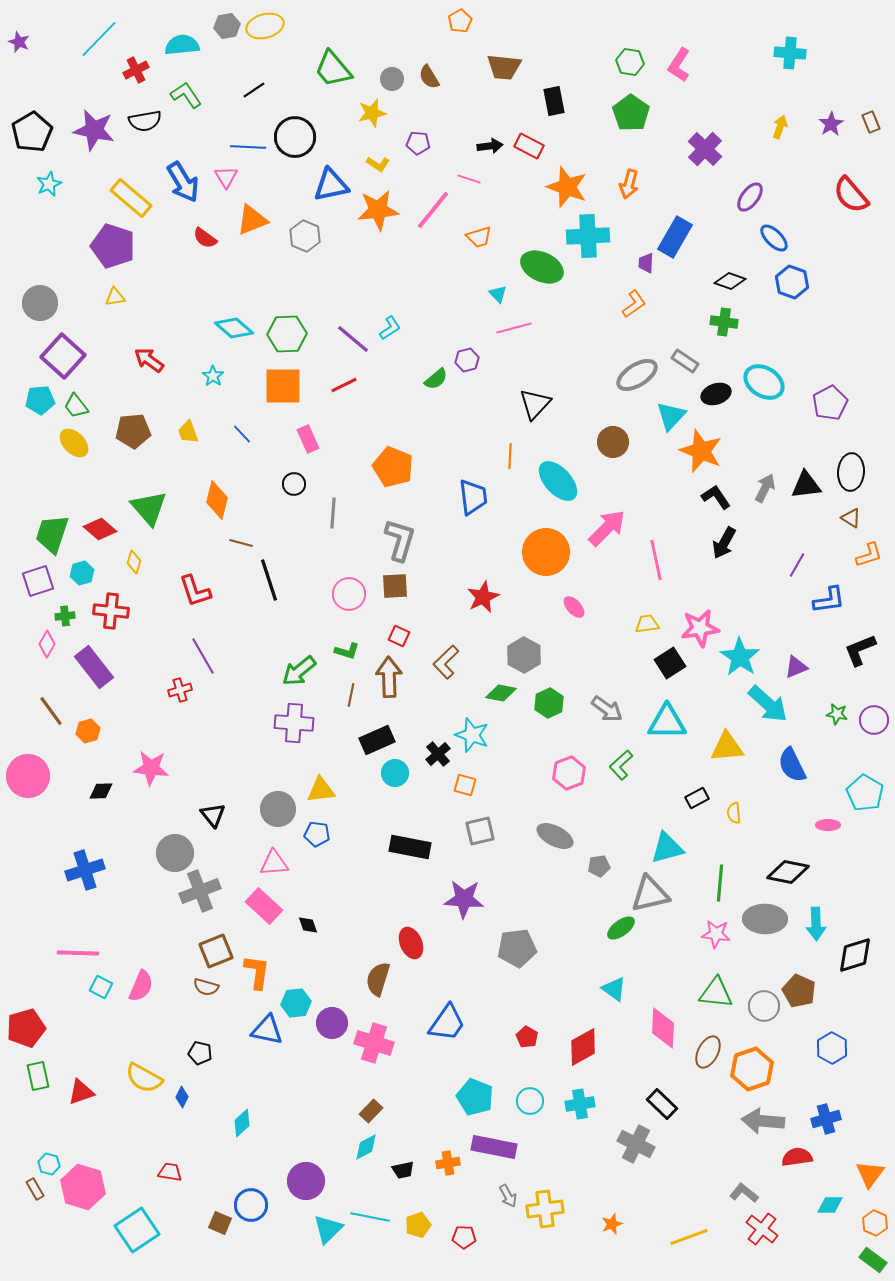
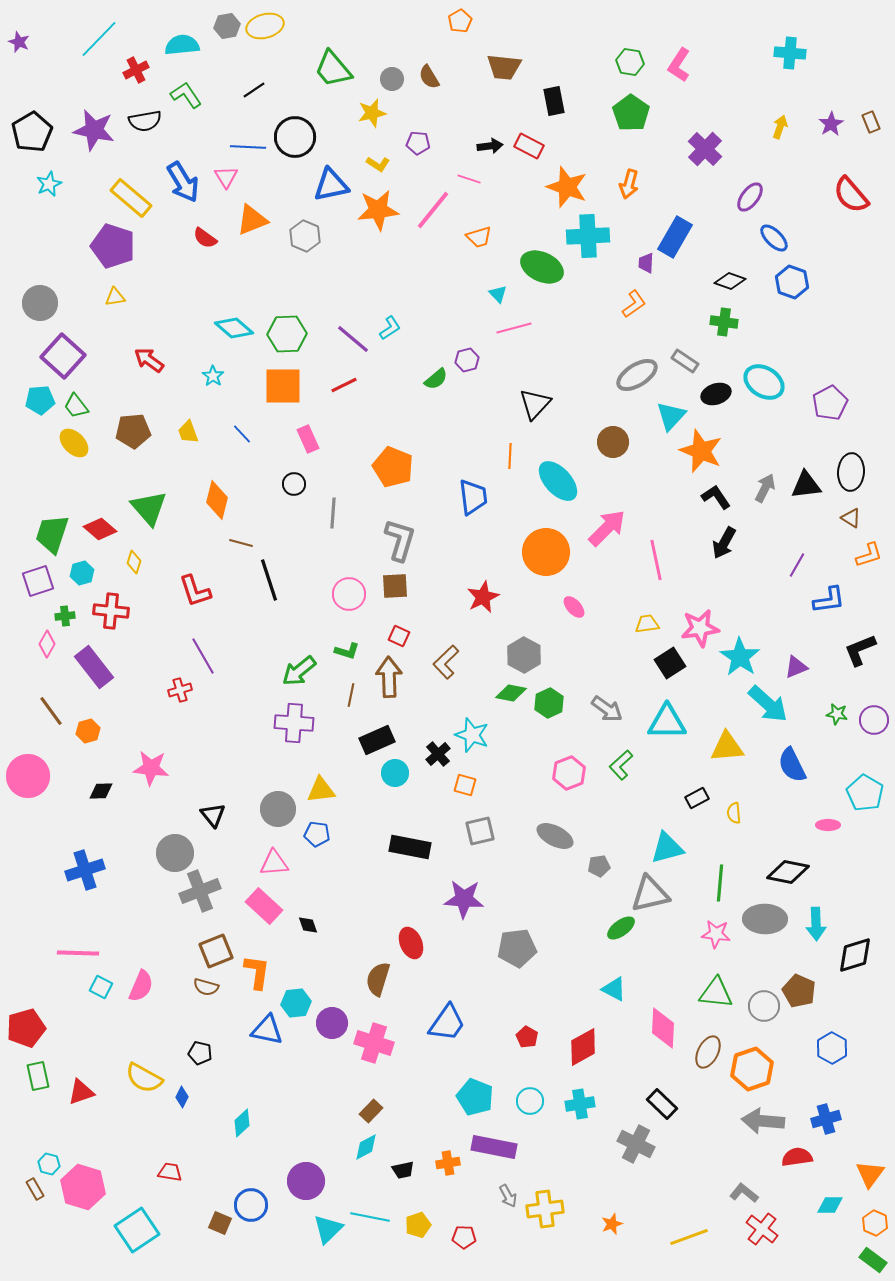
green diamond at (501, 693): moved 10 px right
cyan triangle at (614, 989): rotated 8 degrees counterclockwise
